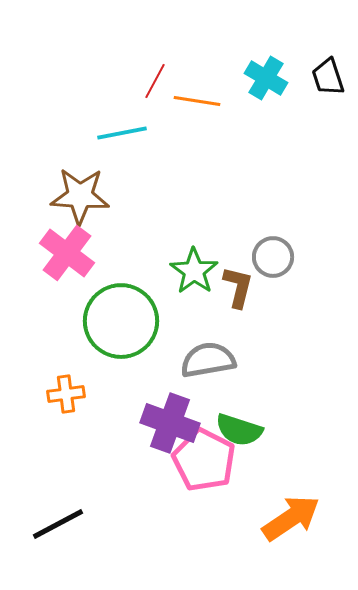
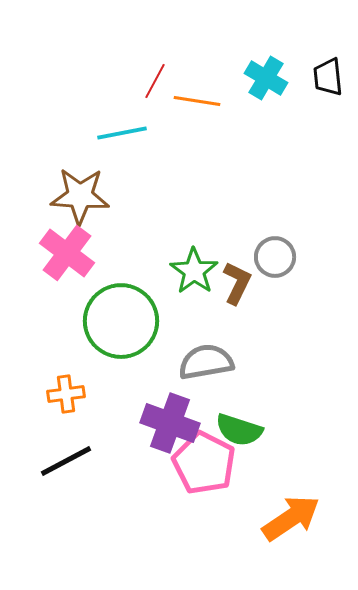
black trapezoid: rotated 12 degrees clockwise
gray circle: moved 2 px right
brown L-shape: moved 1 px left, 4 px up; rotated 12 degrees clockwise
gray semicircle: moved 2 px left, 2 px down
pink pentagon: moved 3 px down
black line: moved 8 px right, 63 px up
